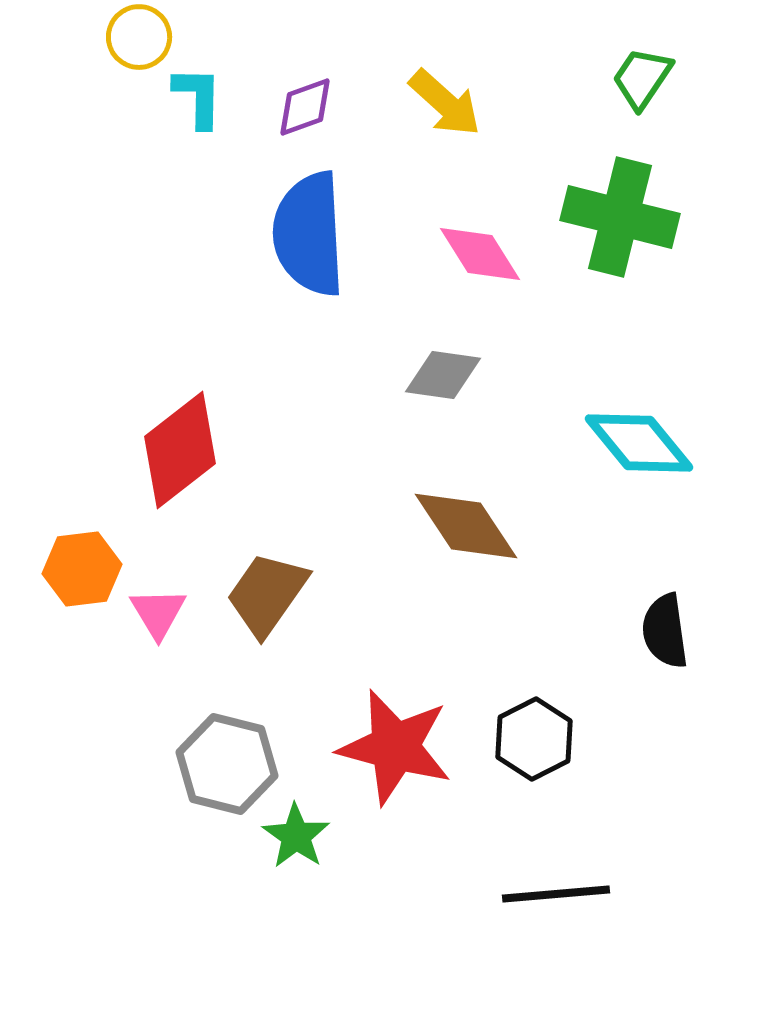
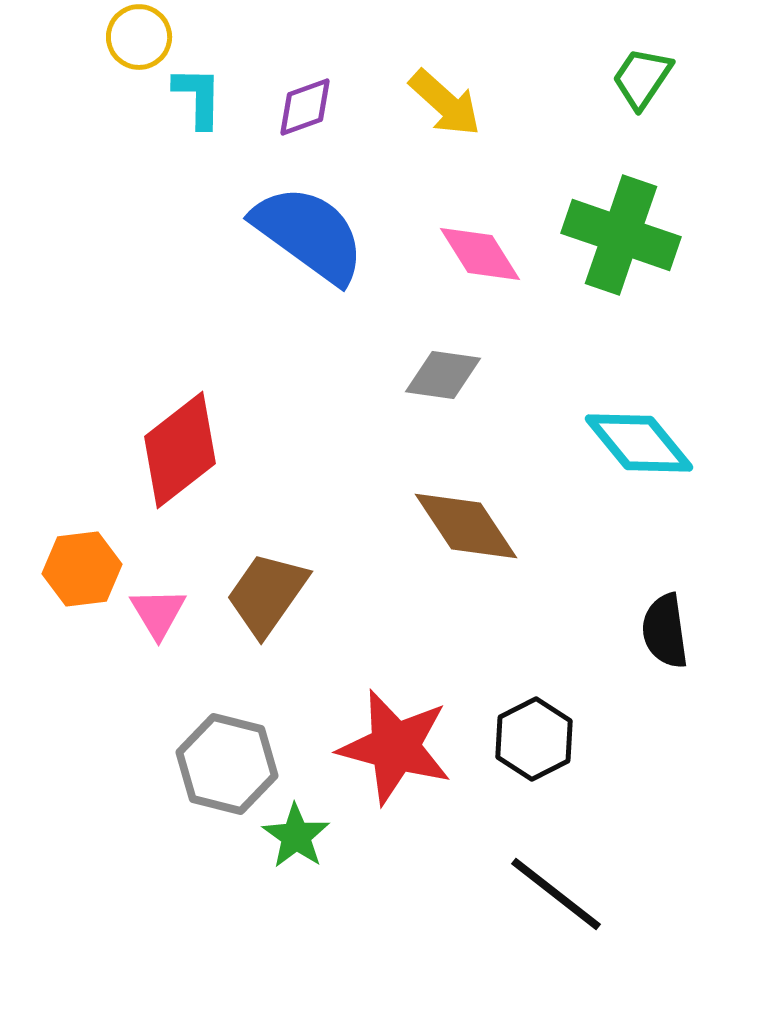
green cross: moved 1 px right, 18 px down; rotated 5 degrees clockwise
blue semicircle: rotated 129 degrees clockwise
black line: rotated 43 degrees clockwise
